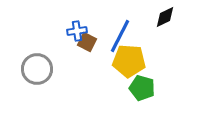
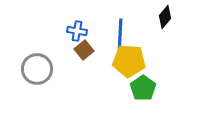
black diamond: rotated 25 degrees counterclockwise
blue cross: rotated 18 degrees clockwise
blue line: rotated 24 degrees counterclockwise
brown square: moved 3 px left, 8 px down; rotated 24 degrees clockwise
green pentagon: moved 1 px right; rotated 20 degrees clockwise
